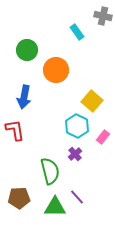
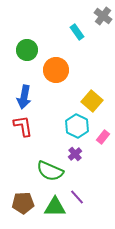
gray cross: rotated 24 degrees clockwise
red L-shape: moved 8 px right, 4 px up
green semicircle: rotated 128 degrees clockwise
brown pentagon: moved 4 px right, 5 px down
